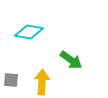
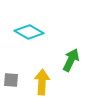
cyan diamond: rotated 20 degrees clockwise
green arrow: rotated 100 degrees counterclockwise
